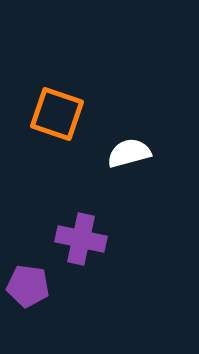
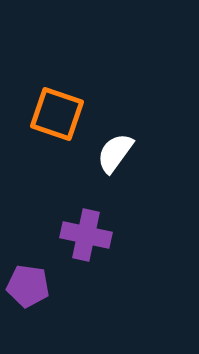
white semicircle: moved 14 px left; rotated 39 degrees counterclockwise
purple cross: moved 5 px right, 4 px up
